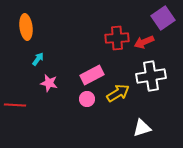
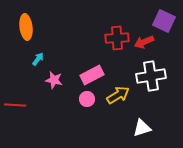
purple square: moved 1 px right, 3 px down; rotated 30 degrees counterclockwise
pink star: moved 5 px right, 3 px up
yellow arrow: moved 2 px down
